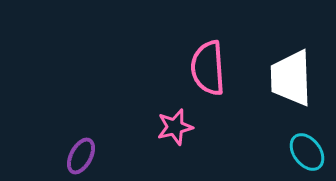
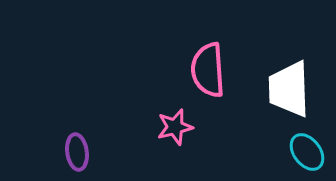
pink semicircle: moved 2 px down
white trapezoid: moved 2 px left, 11 px down
purple ellipse: moved 4 px left, 4 px up; rotated 36 degrees counterclockwise
